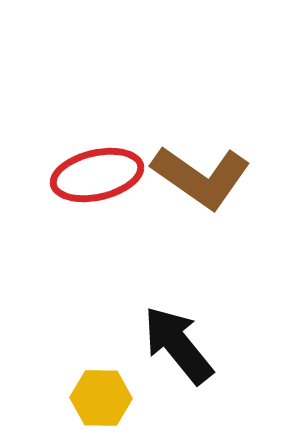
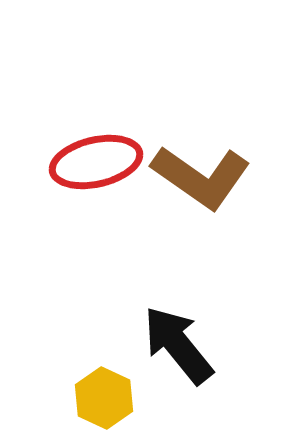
red ellipse: moved 1 px left, 13 px up
yellow hexagon: moved 3 px right; rotated 24 degrees clockwise
